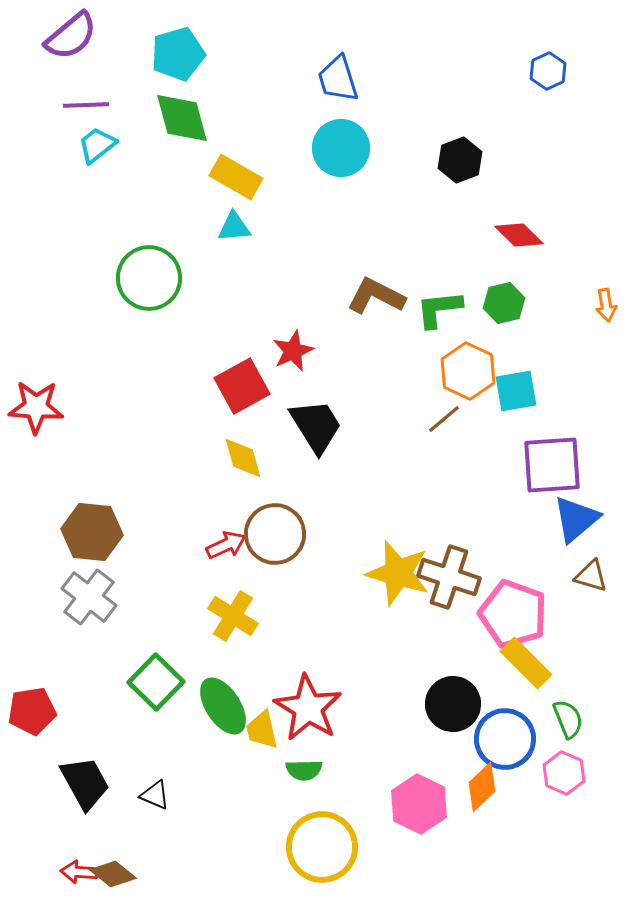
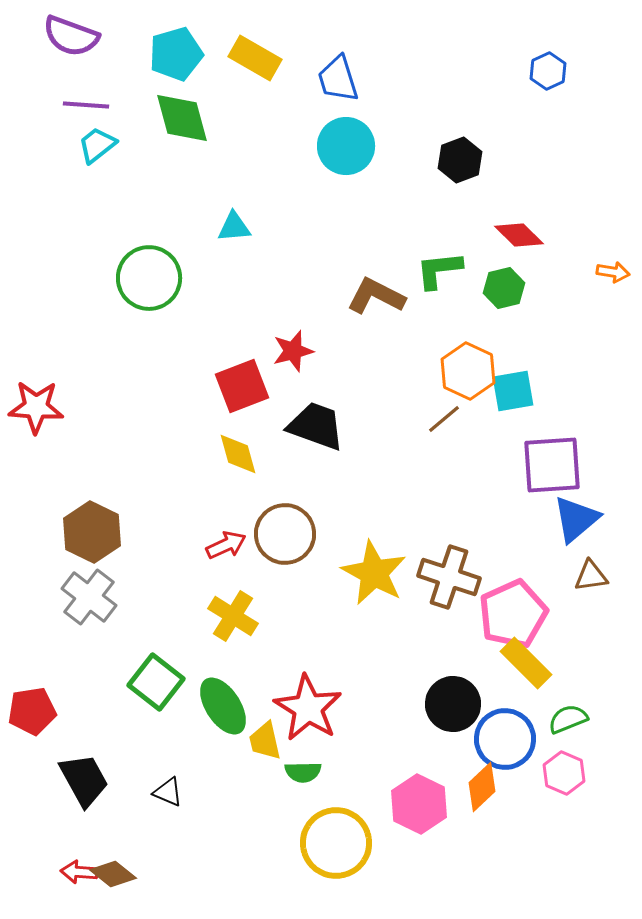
purple semicircle at (71, 36): rotated 60 degrees clockwise
cyan pentagon at (178, 54): moved 2 px left
purple line at (86, 105): rotated 6 degrees clockwise
cyan circle at (341, 148): moved 5 px right, 2 px up
yellow rectangle at (236, 177): moved 19 px right, 119 px up
green hexagon at (504, 303): moved 15 px up
orange arrow at (606, 305): moved 7 px right, 33 px up; rotated 72 degrees counterclockwise
green L-shape at (439, 309): moved 39 px up
red star at (293, 351): rotated 9 degrees clockwise
red square at (242, 386): rotated 8 degrees clockwise
cyan square at (516, 391): moved 3 px left
black trapezoid at (316, 426): rotated 38 degrees counterclockwise
yellow diamond at (243, 458): moved 5 px left, 4 px up
brown hexagon at (92, 532): rotated 20 degrees clockwise
brown circle at (275, 534): moved 10 px right
yellow star at (398, 573): moved 24 px left; rotated 12 degrees clockwise
brown triangle at (591, 576): rotated 24 degrees counterclockwise
pink pentagon at (513, 614): rotated 28 degrees clockwise
green square at (156, 682): rotated 6 degrees counterclockwise
green semicircle at (568, 719): rotated 90 degrees counterclockwise
yellow trapezoid at (262, 730): moved 3 px right, 11 px down
green semicircle at (304, 770): moved 1 px left, 2 px down
black trapezoid at (85, 783): moved 1 px left, 3 px up
black triangle at (155, 795): moved 13 px right, 3 px up
yellow circle at (322, 847): moved 14 px right, 4 px up
